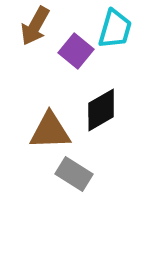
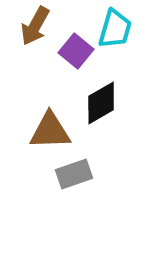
black diamond: moved 7 px up
gray rectangle: rotated 51 degrees counterclockwise
